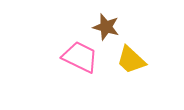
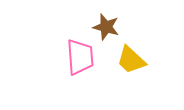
pink trapezoid: rotated 60 degrees clockwise
